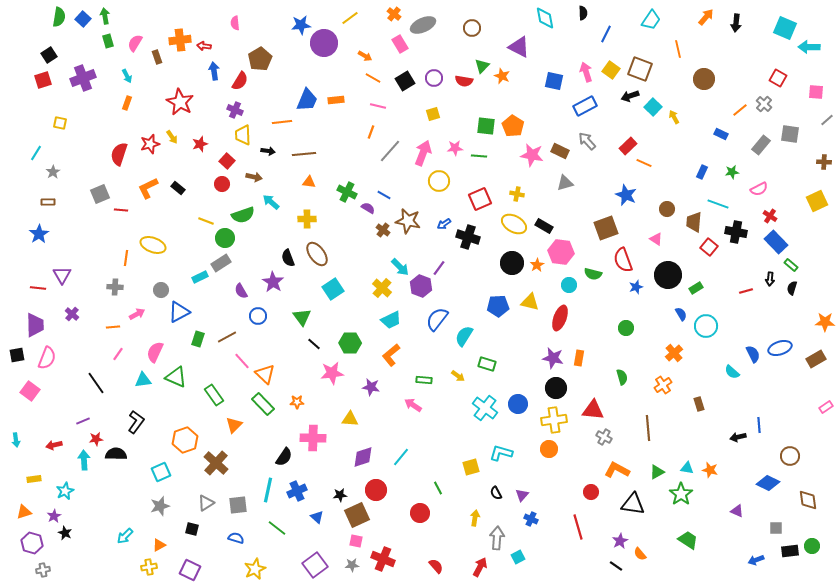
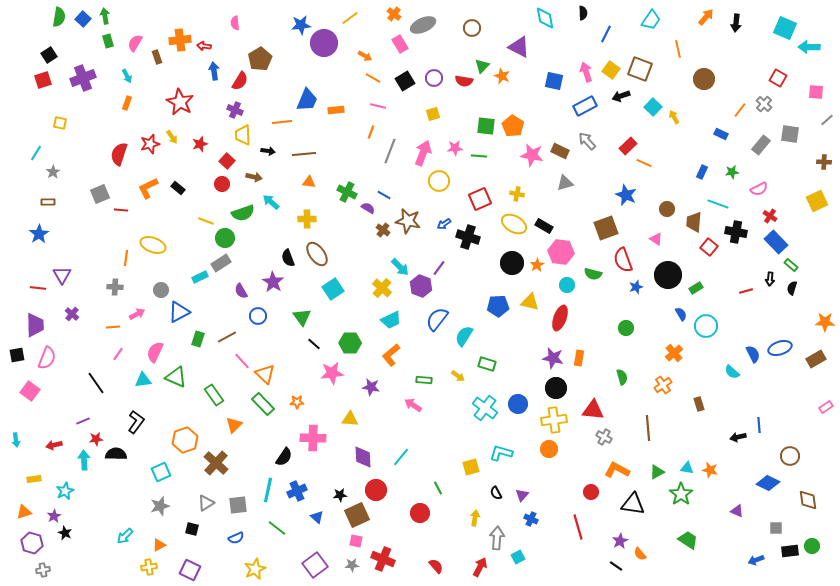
black arrow at (630, 96): moved 9 px left
orange rectangle at (336, 100): moved 10 px down
orange line at (740, 110): rotated 14 degrees counterclockwise
gray line at (390, 151): rotated 20 degrees counterclockwise
green semicircle at (243, 215): moved 2 px up
cyan circle at (569, 285): moved 2 px left
purple diamond at (363, 457): rotated 75 degrees counterclockwise
blue semicircle at (236, 538): rotated 140 degrees clockwise
